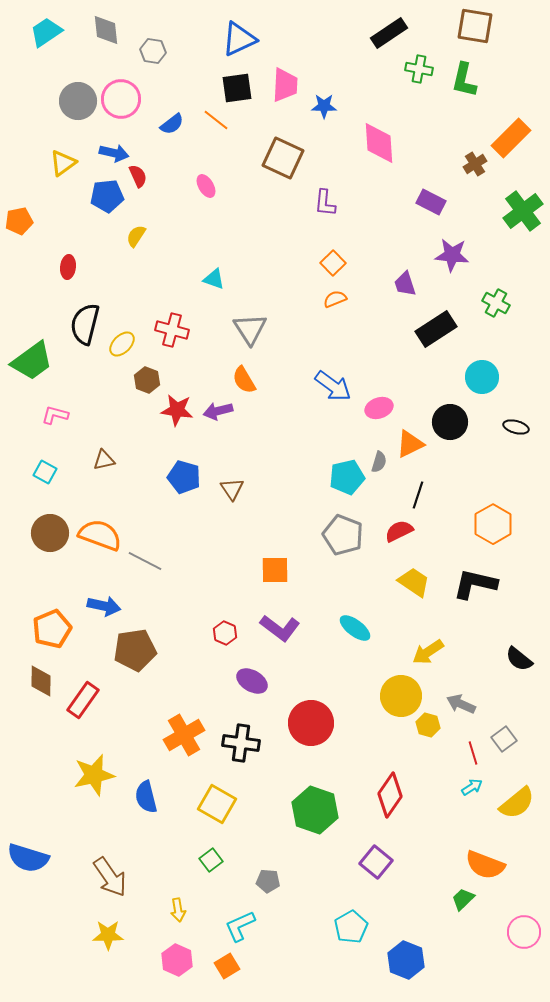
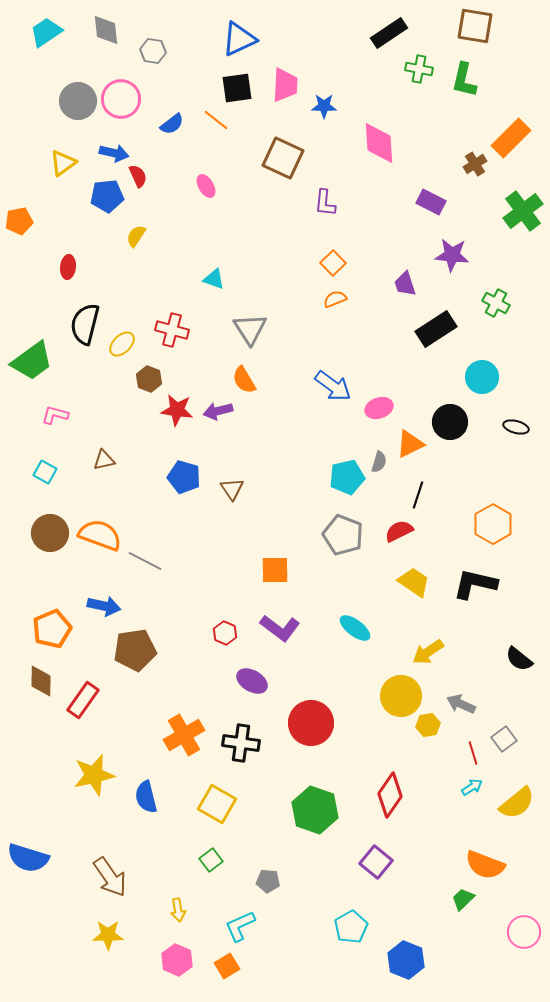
brown hexagon at (147, 380): moved 2 px right, 1 px up
yellow hexagon at (428, 725): rotated 25 degrees counterclockwise
